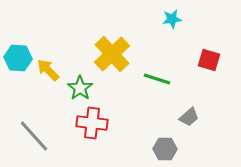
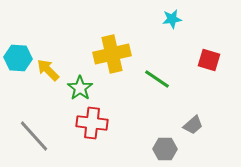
yellow cross: rotated 30 degrees clockwise
green line: rotated 16 degrees clockwise
gray trapezoid: moved 4 px right, 8 px down
